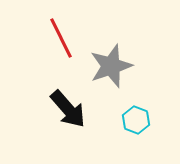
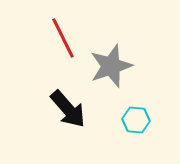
red line: moved 2 px right
cyan hexagon: rotated 16 degrees counterclockwise
